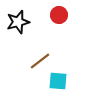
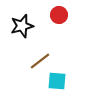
black star: moved 4 px right, 4 px down
cyan square: moved 1 px left
